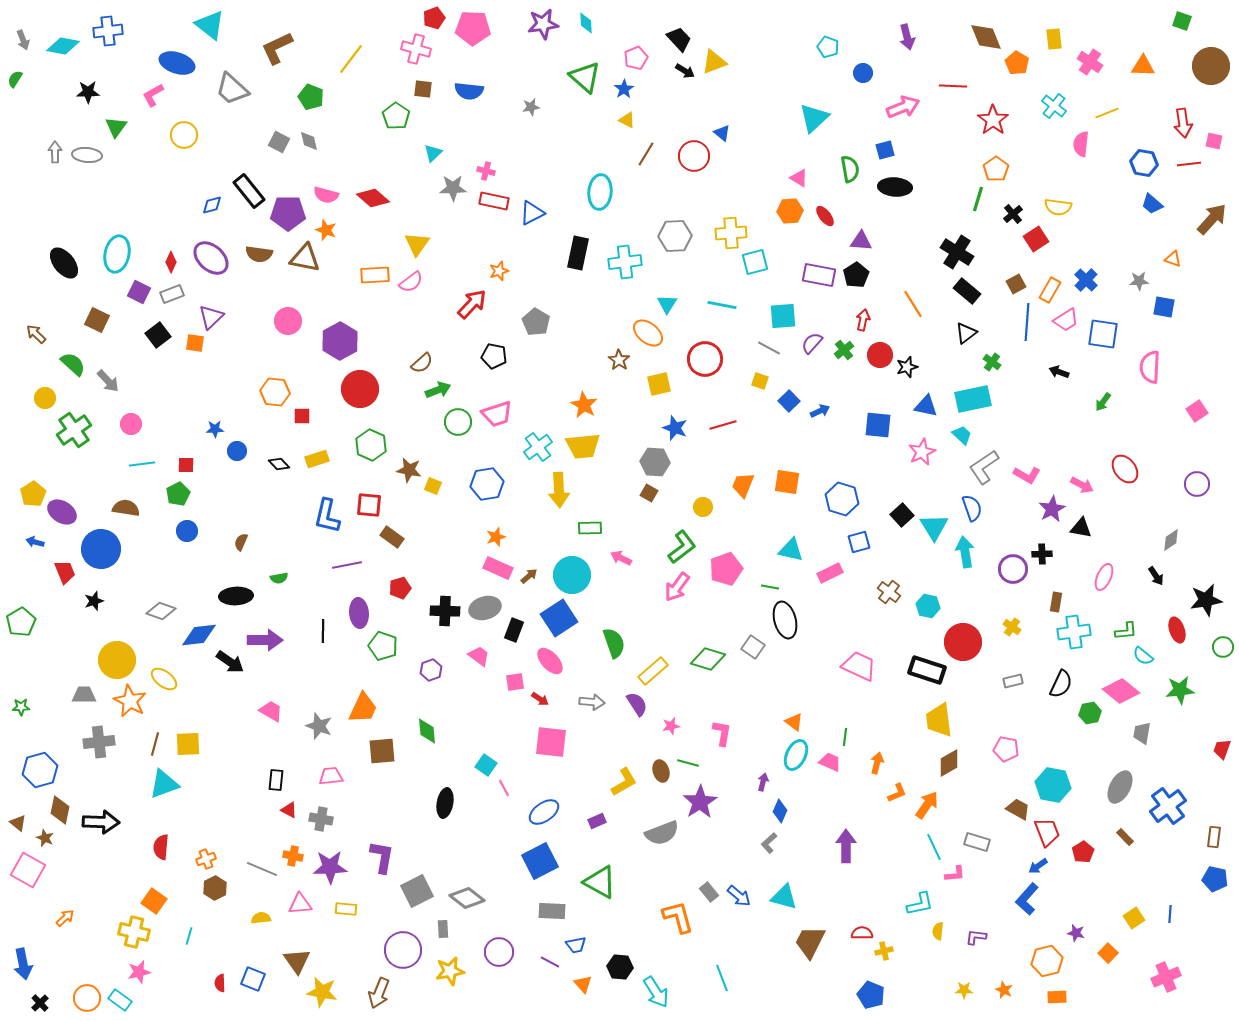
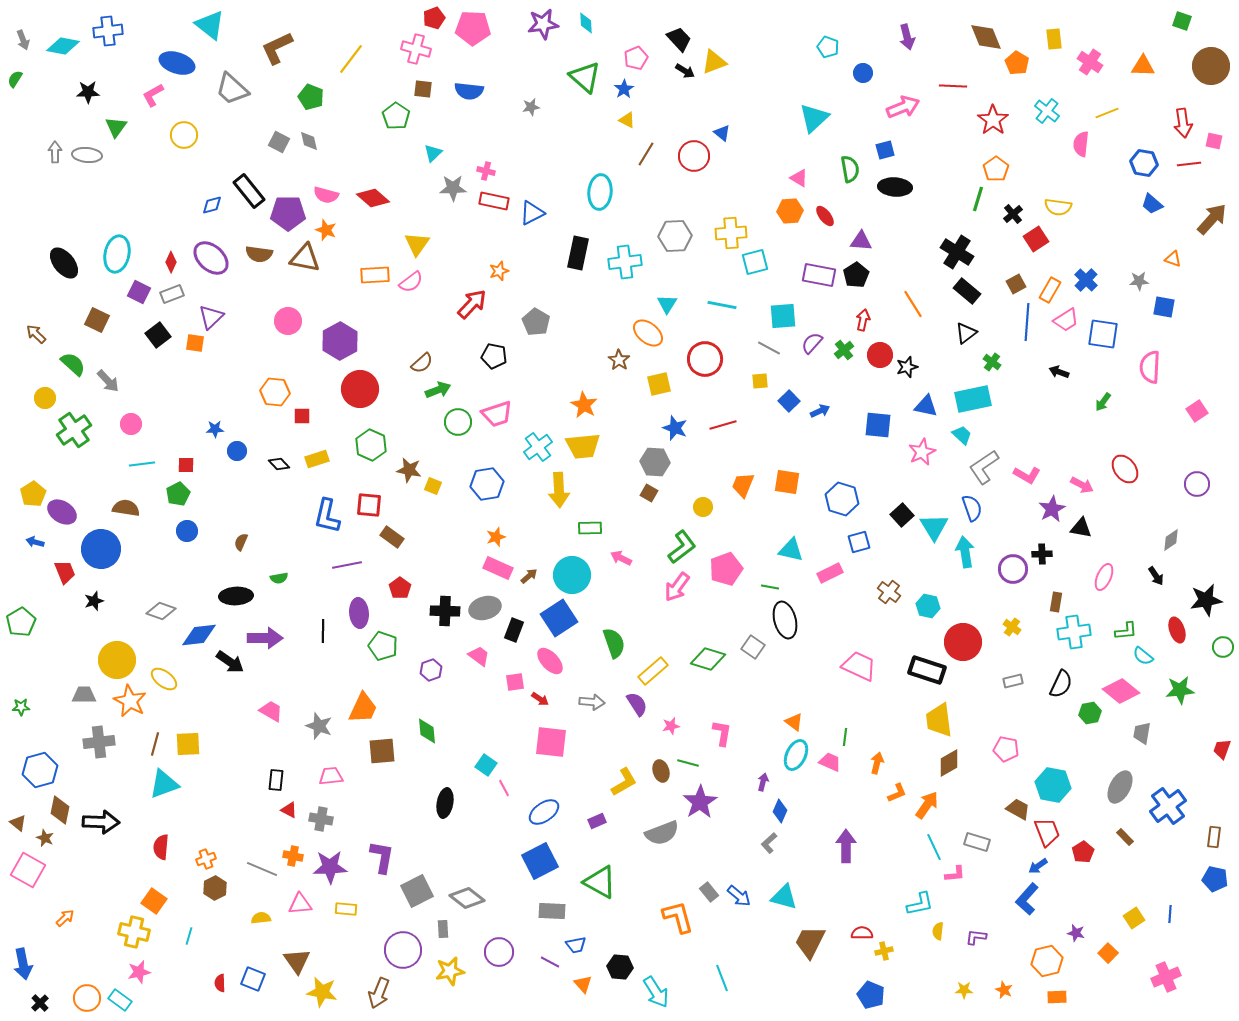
cyan cross at (1054, 106): moved 7 px left, 5 px down
yellow square at (760, 381): rotated 24 degrees counterclockwise
red pentagon at (400, 588): rotated 20 degrees counterclockwise
purple arrow at (265, 640): moved 2 px up
